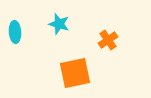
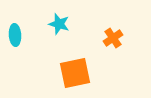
cyan ellipse: moved 3 px down
orange cross: moved 5 px right, 2 px up
